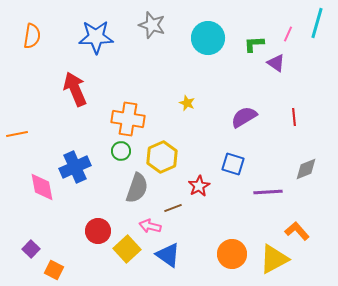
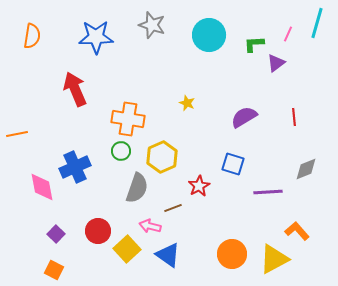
cyan circle: moved 1 px right, 3 px up
purple triangle: rotated 48 degrees clockwise
purple square: moved 25 px right, 15 px up
